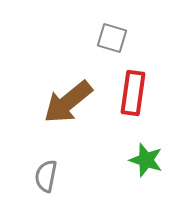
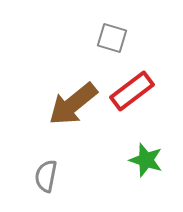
red rectangle: moved 1 px left, 2 px up; rotated 45 degrees clockwise
brown arrow: moved 5 px right, 2 px down
